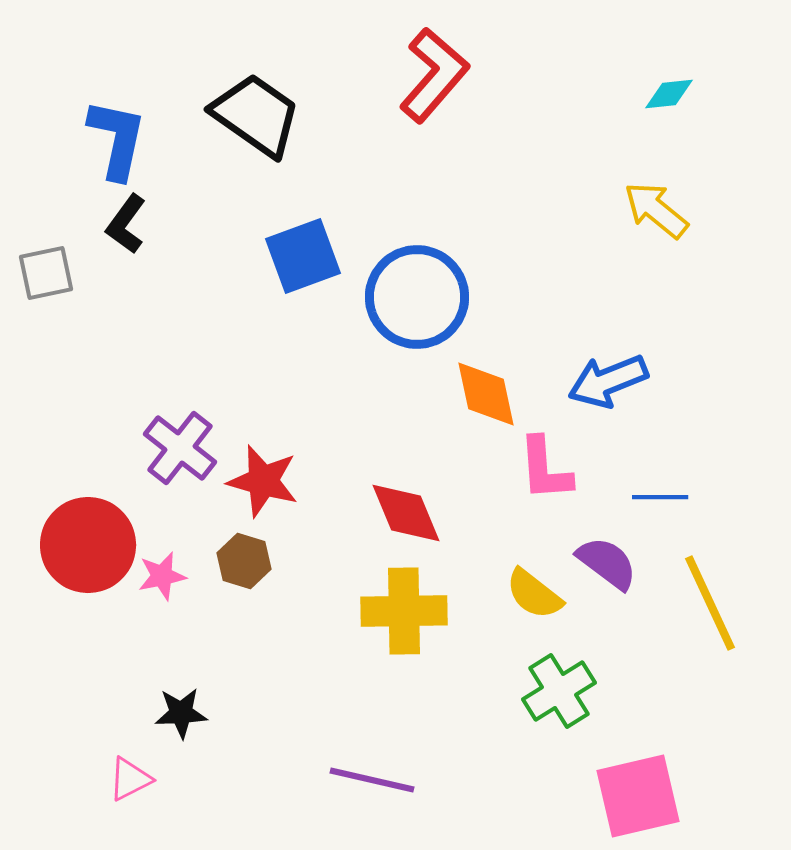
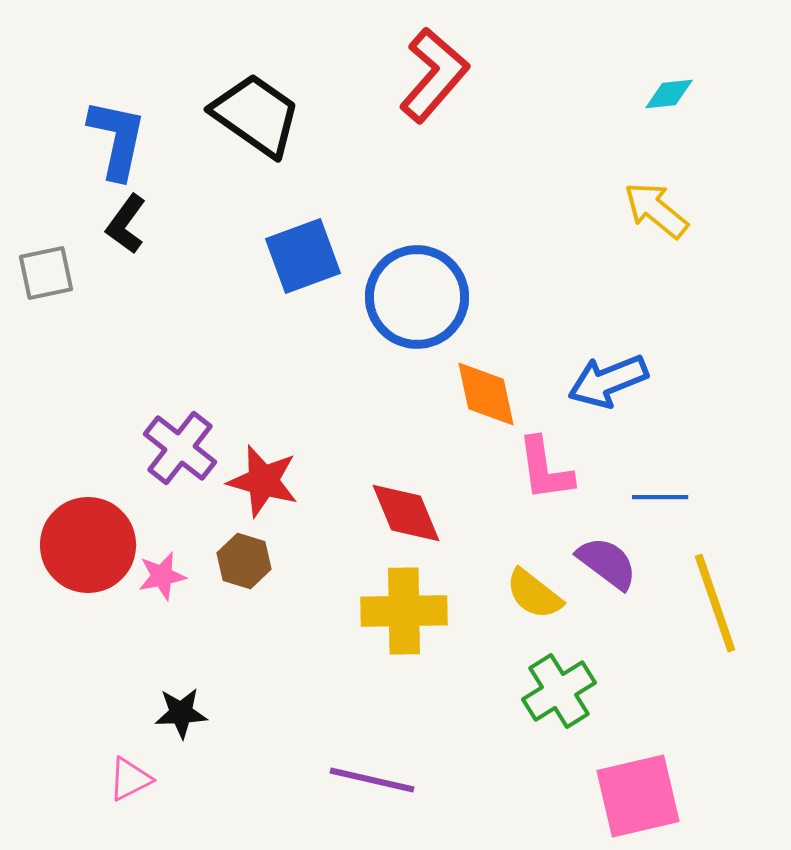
pink L-shape: rotated 4 degrees counterclockwise
yellow line: moved 5 px right; rotated 6 degrees clockwise
